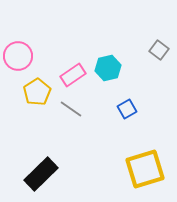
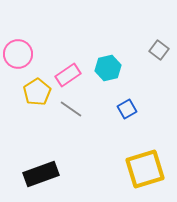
pink circle: moved 2 px up
pink rectangle: moved 5 px left
black rectangle: rotated 24 degrees clockwise
